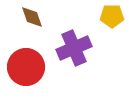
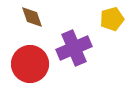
yellow pentagon: moved 3 px down; rotated 15 degrees counterclockwise
red circle: moved 4 px right, 3 px up
